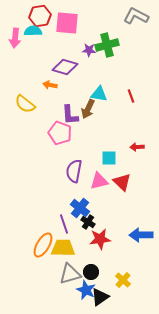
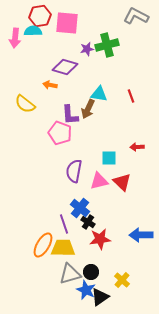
purple star: moved 2 px left, 1 px up; rotated 16 degrees counterclockwise
yellow cross: moved 1 px left
